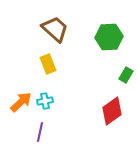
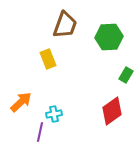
brown trapezoid: moved 10 px right, 4 px up; rotated 68 degrees clockwise
yellow rectangle: moved 5 px up
cyan cross: moved 9 px right, 13 px down
